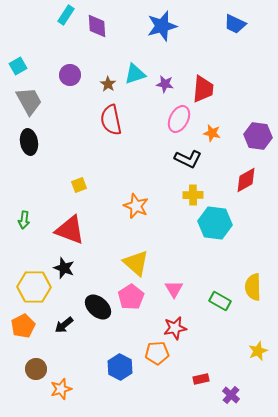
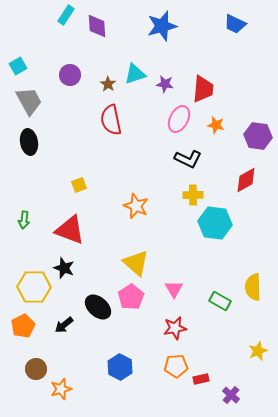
orange star at (212, 133): moved 4 px right, 8 px up
orange pentagon at (157, 353): moved 19 px right, 13 px down
